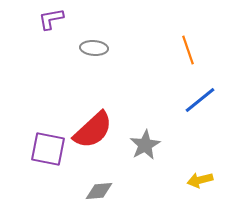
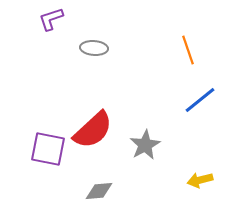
purple L-shape: rotated 8 degrees counterclockwise
